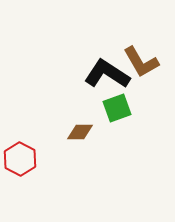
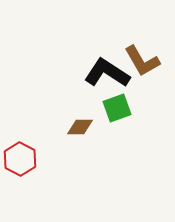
brown L-shape: moved 1 px right, 1 px up
black L-shape: moved 1 px up
brown diamond: moved 5 px up
